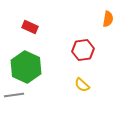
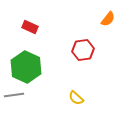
orange semicircle: rotated 28 degrees clockwise
yellow semicircle: moved 6 px left, 13 px down
